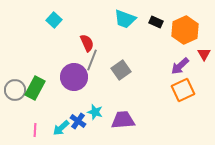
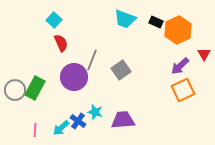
orange hexagon: moved 7 px left
red semicircle: moved 26 px left
